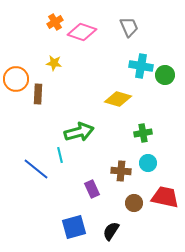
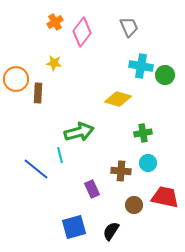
pink diamond: rotated 72 degrees counterclockwise
brown rectangle: moved 1 px up
brown circle: moved 2 px down
